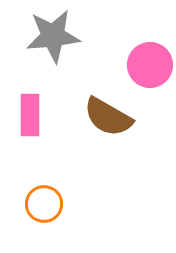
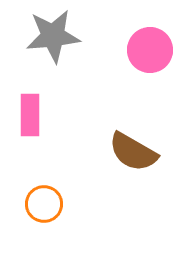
pink circle: moved 15 px up
brown semicircle: moved 25 px right, 35 px down
